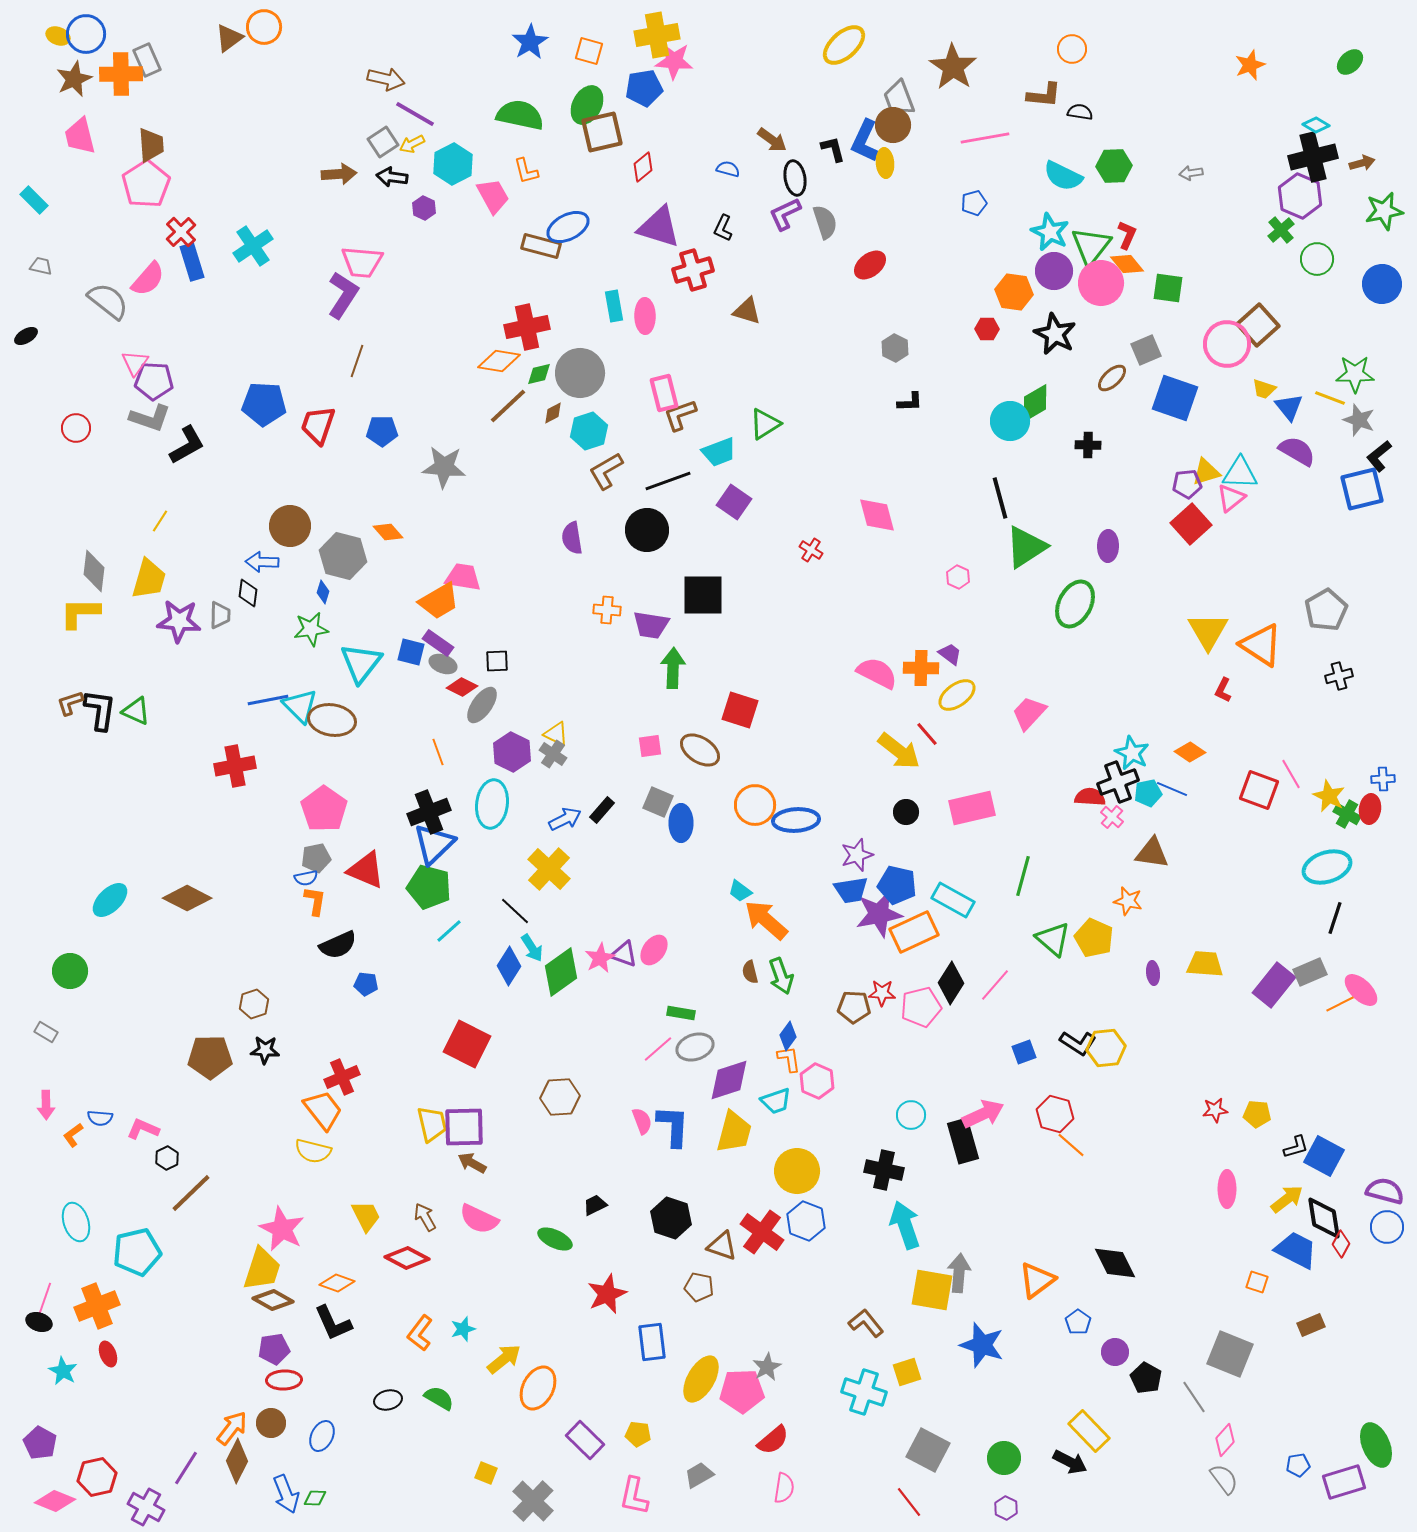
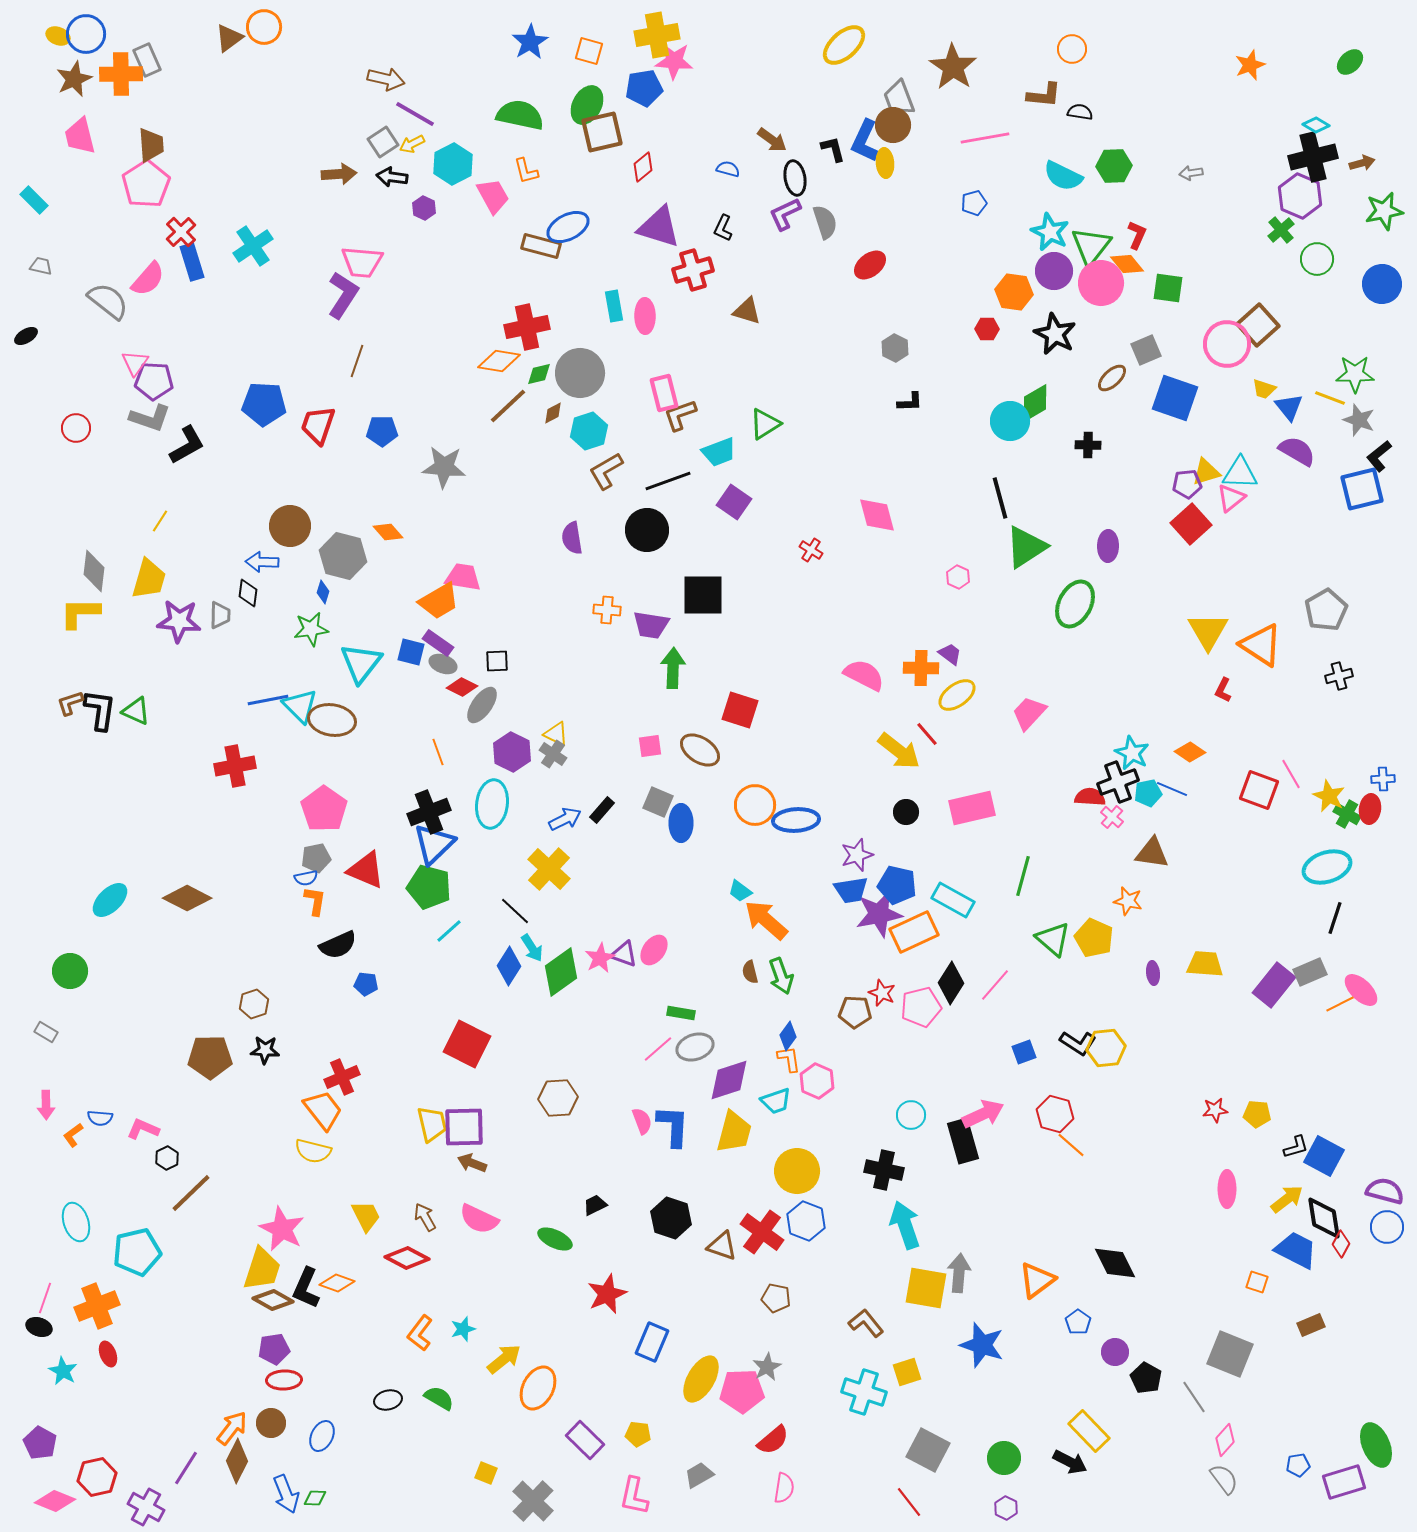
red L-shape at (1127, 235): moved 10 px right
pink semicircle at (877, 673): moved 13 px left, 2 px down
red star at (882, 993): rotated 20 degrees clockwise
brown pentagon at (854, 1007): moved 1 px right, 5 px down
brown hexagon at (560, 1097): moved 2 px left, 1 px down
brown arrow at (472, 1163): rotated 8 degrees counterclockwise
brown pentagon at (699, 1287): moved 77 px right, 11 px down
yellow square at (932, 1290): moved 6 px left, 2 px up
black ellipse at (39, 1322): moved 5 px down
black L-shape at (333, 1323): moved 27 px left, 35 px up; rotated 48 degrees clockwise
blue rectangle at (652, 1342): rotated 30 degrees clockwise
